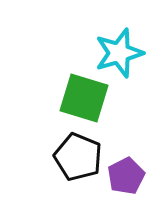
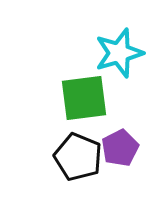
green square: rotated 24 degrees counterclockwise
purple pentagon: moved 6 px left, 28 px up
